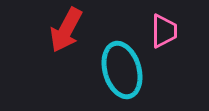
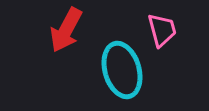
pink trapezoid: moved 2 px left, 1 px up; rotated 15 degrees counterclockwise
